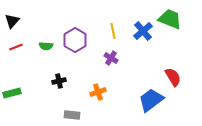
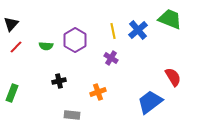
black triangle: moved 1 px left, 3 px down
blue cross: moved 5 px left, 1 px up
red line: rotated 24 degrees counterclockwise
green rectangle: rotated 54 degrees counterclockwise
blue trapezoid: moved 1 px left, 2 px down
